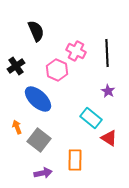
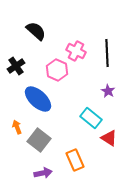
black semicircle: rotated 25 degrees counterclockwise
orange rectangle: rotated 25 degrees counterclockwise
